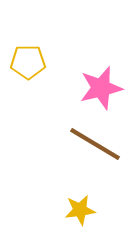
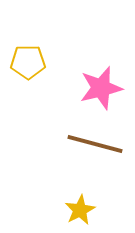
brown line: rotated 16 degrees counterclockwise
yellow star: rotated 20 degrees counterclockwise
